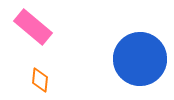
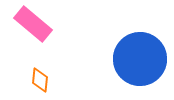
pink rectangle: moved 3 px up
